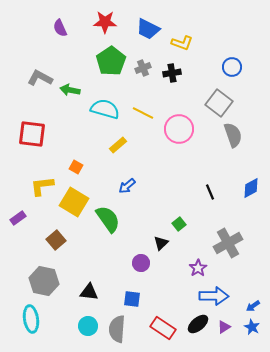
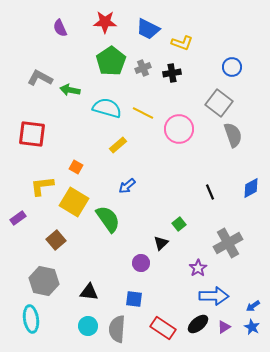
cyan semicircle at (105, 109): moved 2 px right, 1 px up
blue square at (132, 299): moved 2 px right
